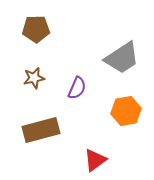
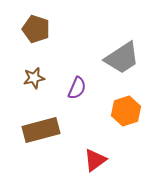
brown pentagon: rotated 20 degrees clockwise
orange hexagon: rotated 8 degrees counterclockwise
